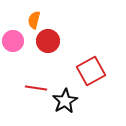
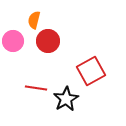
black star: moved 1 px right, 2 px up
